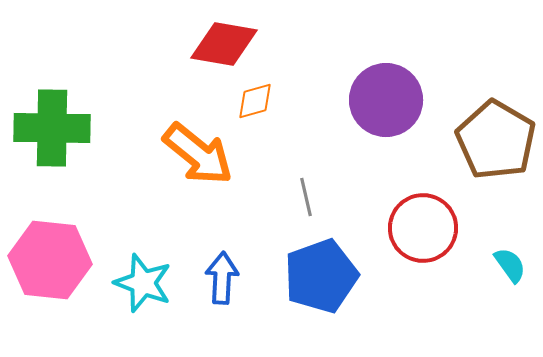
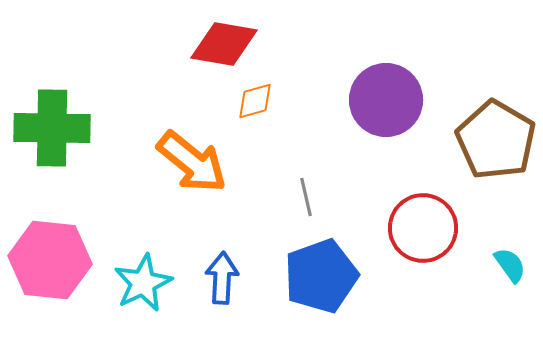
orange arrow: moved 6 px left, 8 px down
cyan star: rotated 26 degrees clockwise
